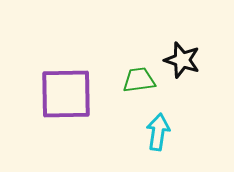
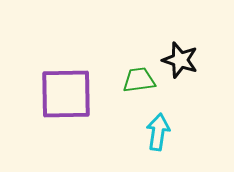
black star: moved 2 px left
